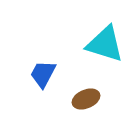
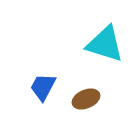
blue trapezoid: moved 13 px down
